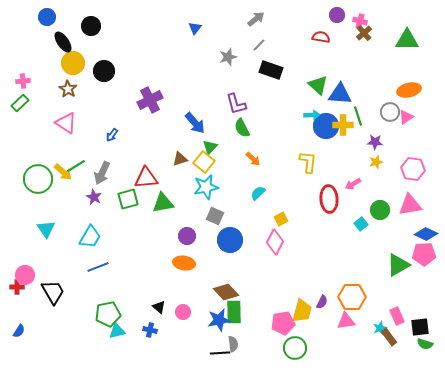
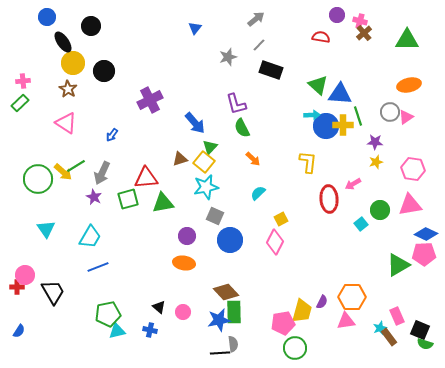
orange ellipse at (409, 90): moved 5 px up
black square at (420, 327): moved 3 px down; rotated 30 degrees clockwise
